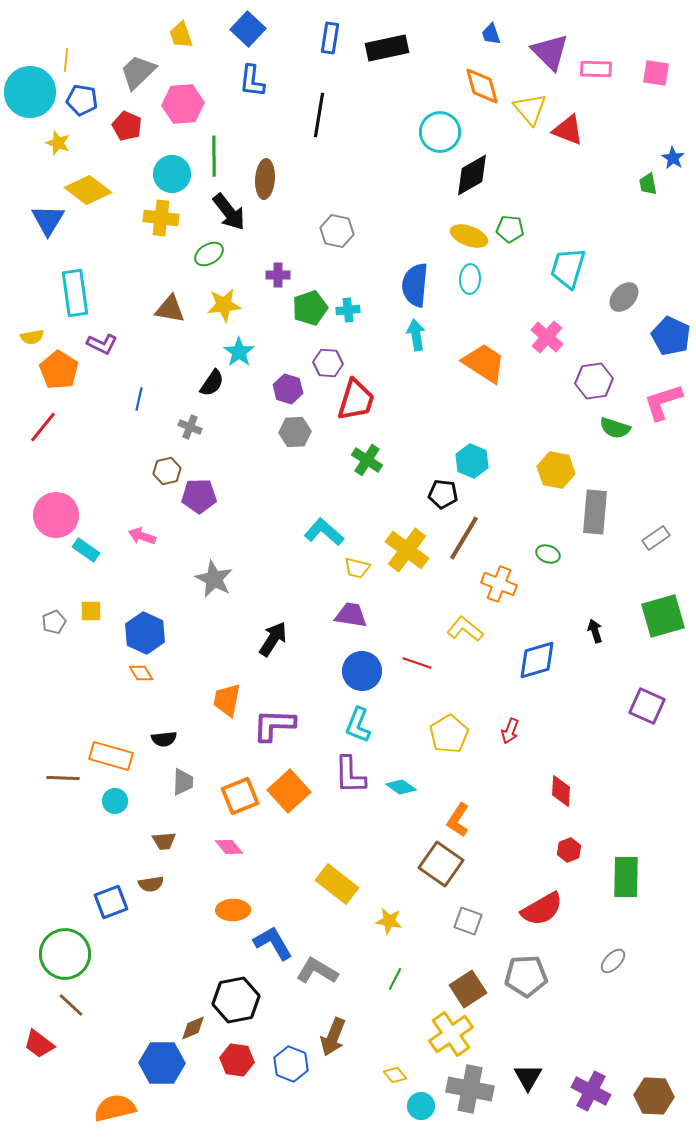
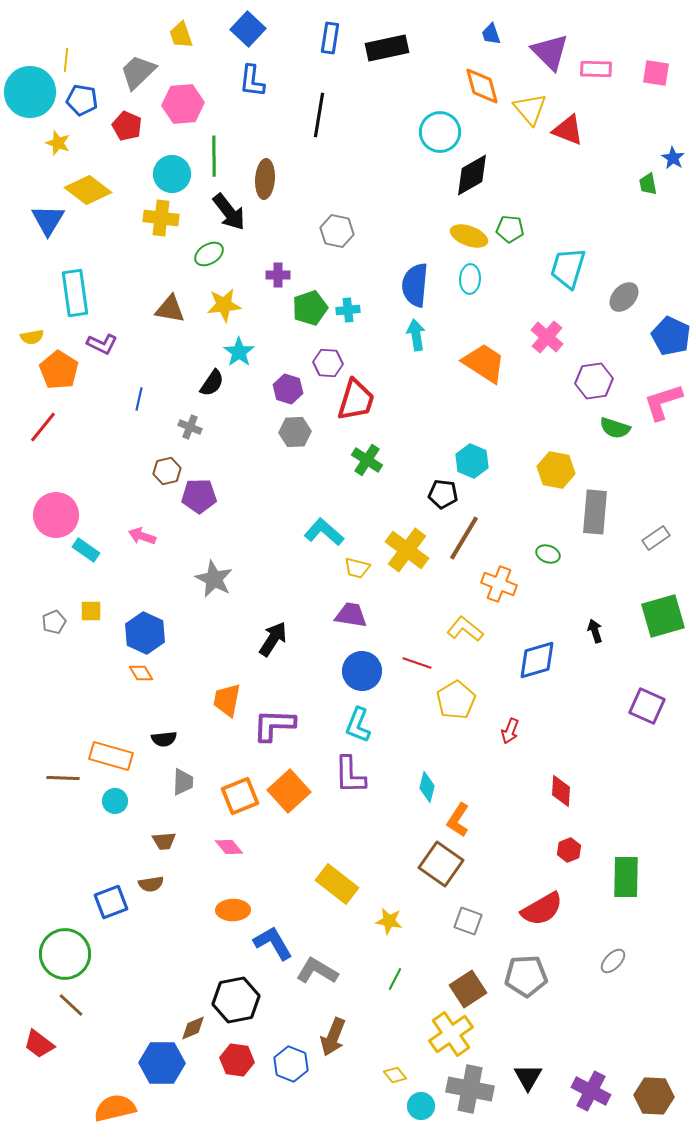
yellow pentagon at (449, 734): moved 7 px right, 34 px up
cyan diamond at (401, 787): moved 26 px right; rotated 68 degrees clockwise
